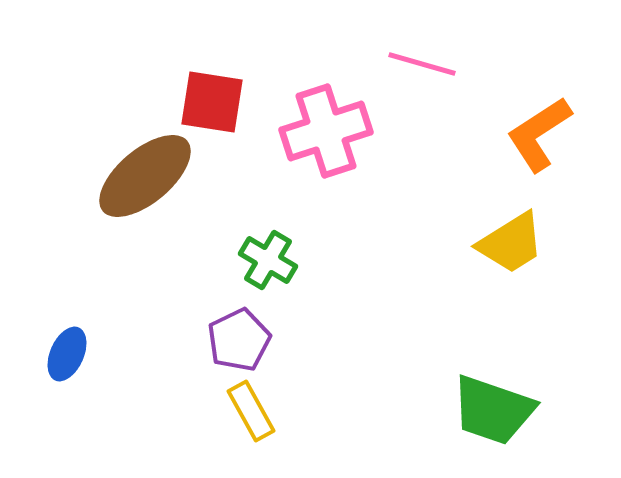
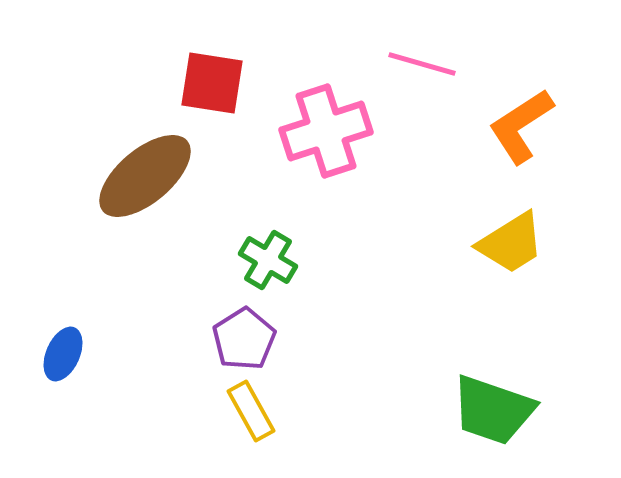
red square: moved 19 px up
orange L-shape: moved 18 px left, 8 px up
purple pentagon: moved 5 px right, 1 px up; rotated 6 degrees counterclockwise
blue ellipse: moved 4 px left
